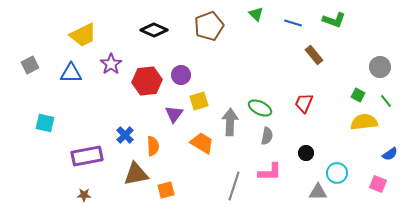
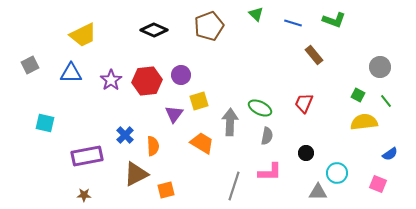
purple star: moved 16 px down
brown triangle: rotated 16 degrees counterclockwise
